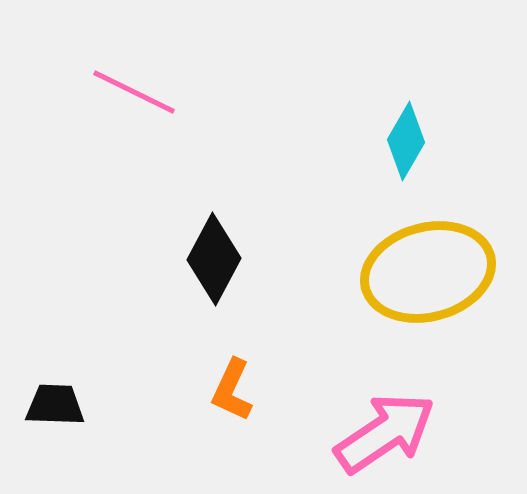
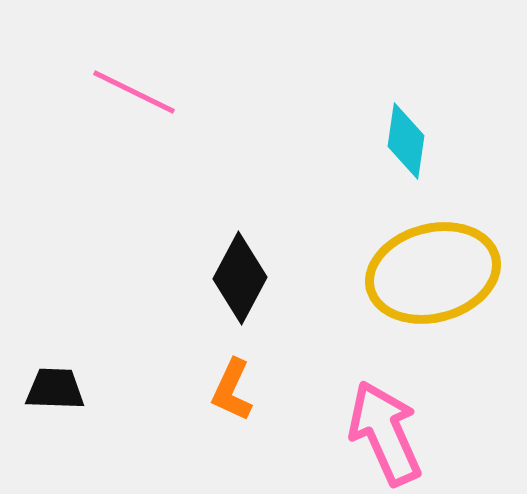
cyan diamond: rotated 22 degrees counterclockwise
black diamond: moved 26 px right, 19 px down
yellow ellipse: moved 5 px right, 1 px down
black trapezoid: moved 16 px up
pink arrow: rotated 80 degrees counterclockwise
